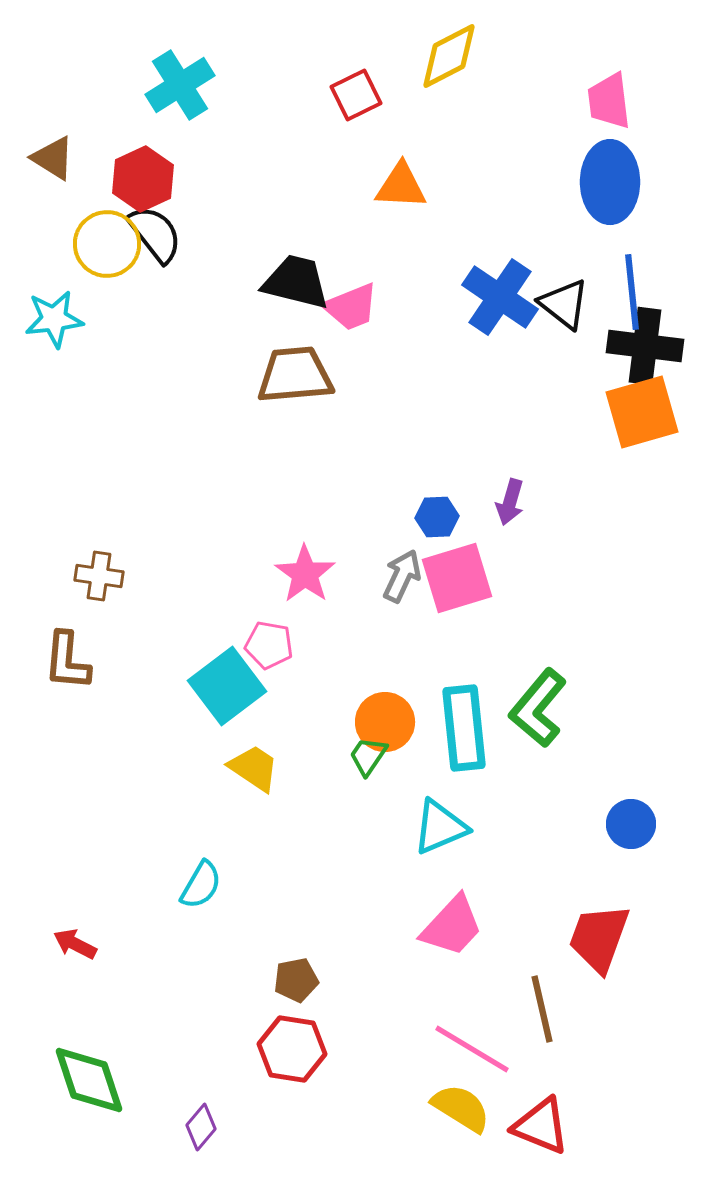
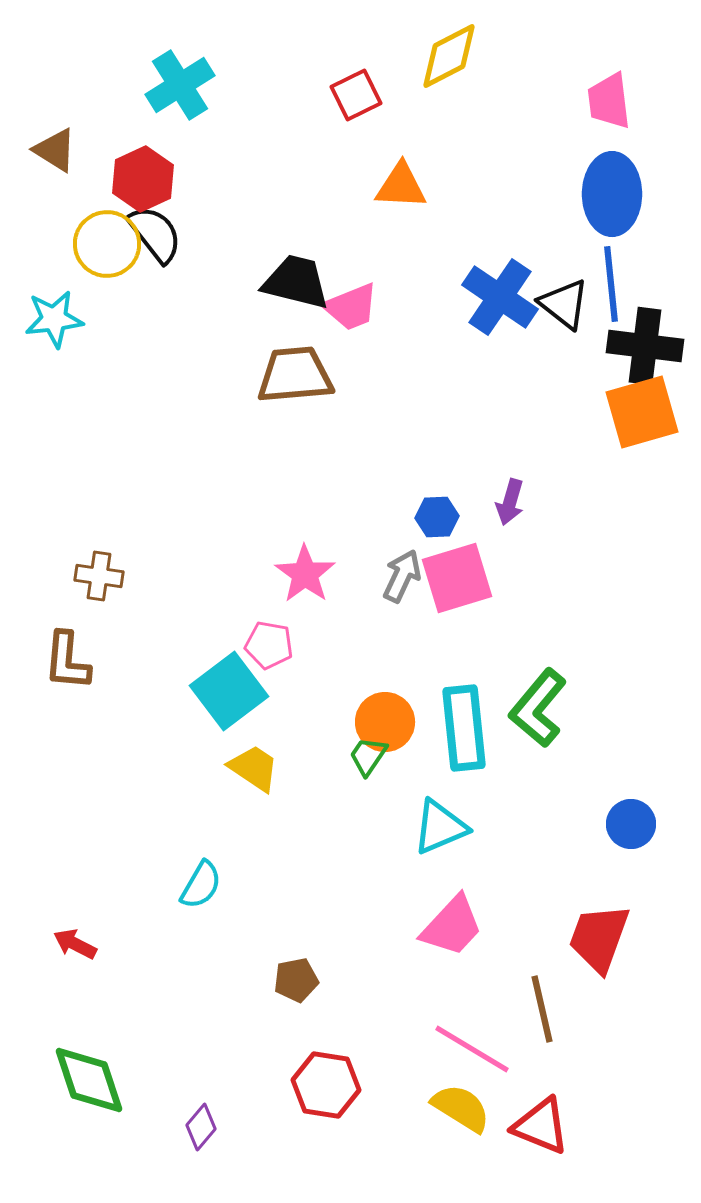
brown triangle at (53, 158): moved 2 px right, 8 px up
blue ellipse at (610, 182): moved 2 px right, 12 px down
blue line at (632, 292): moved 21 px left, 8 px up
cyan square at (227, 686): moved 2 px right, 5 px down
red hexagon at (292, 1049): moved 34 px right, 36 px down
